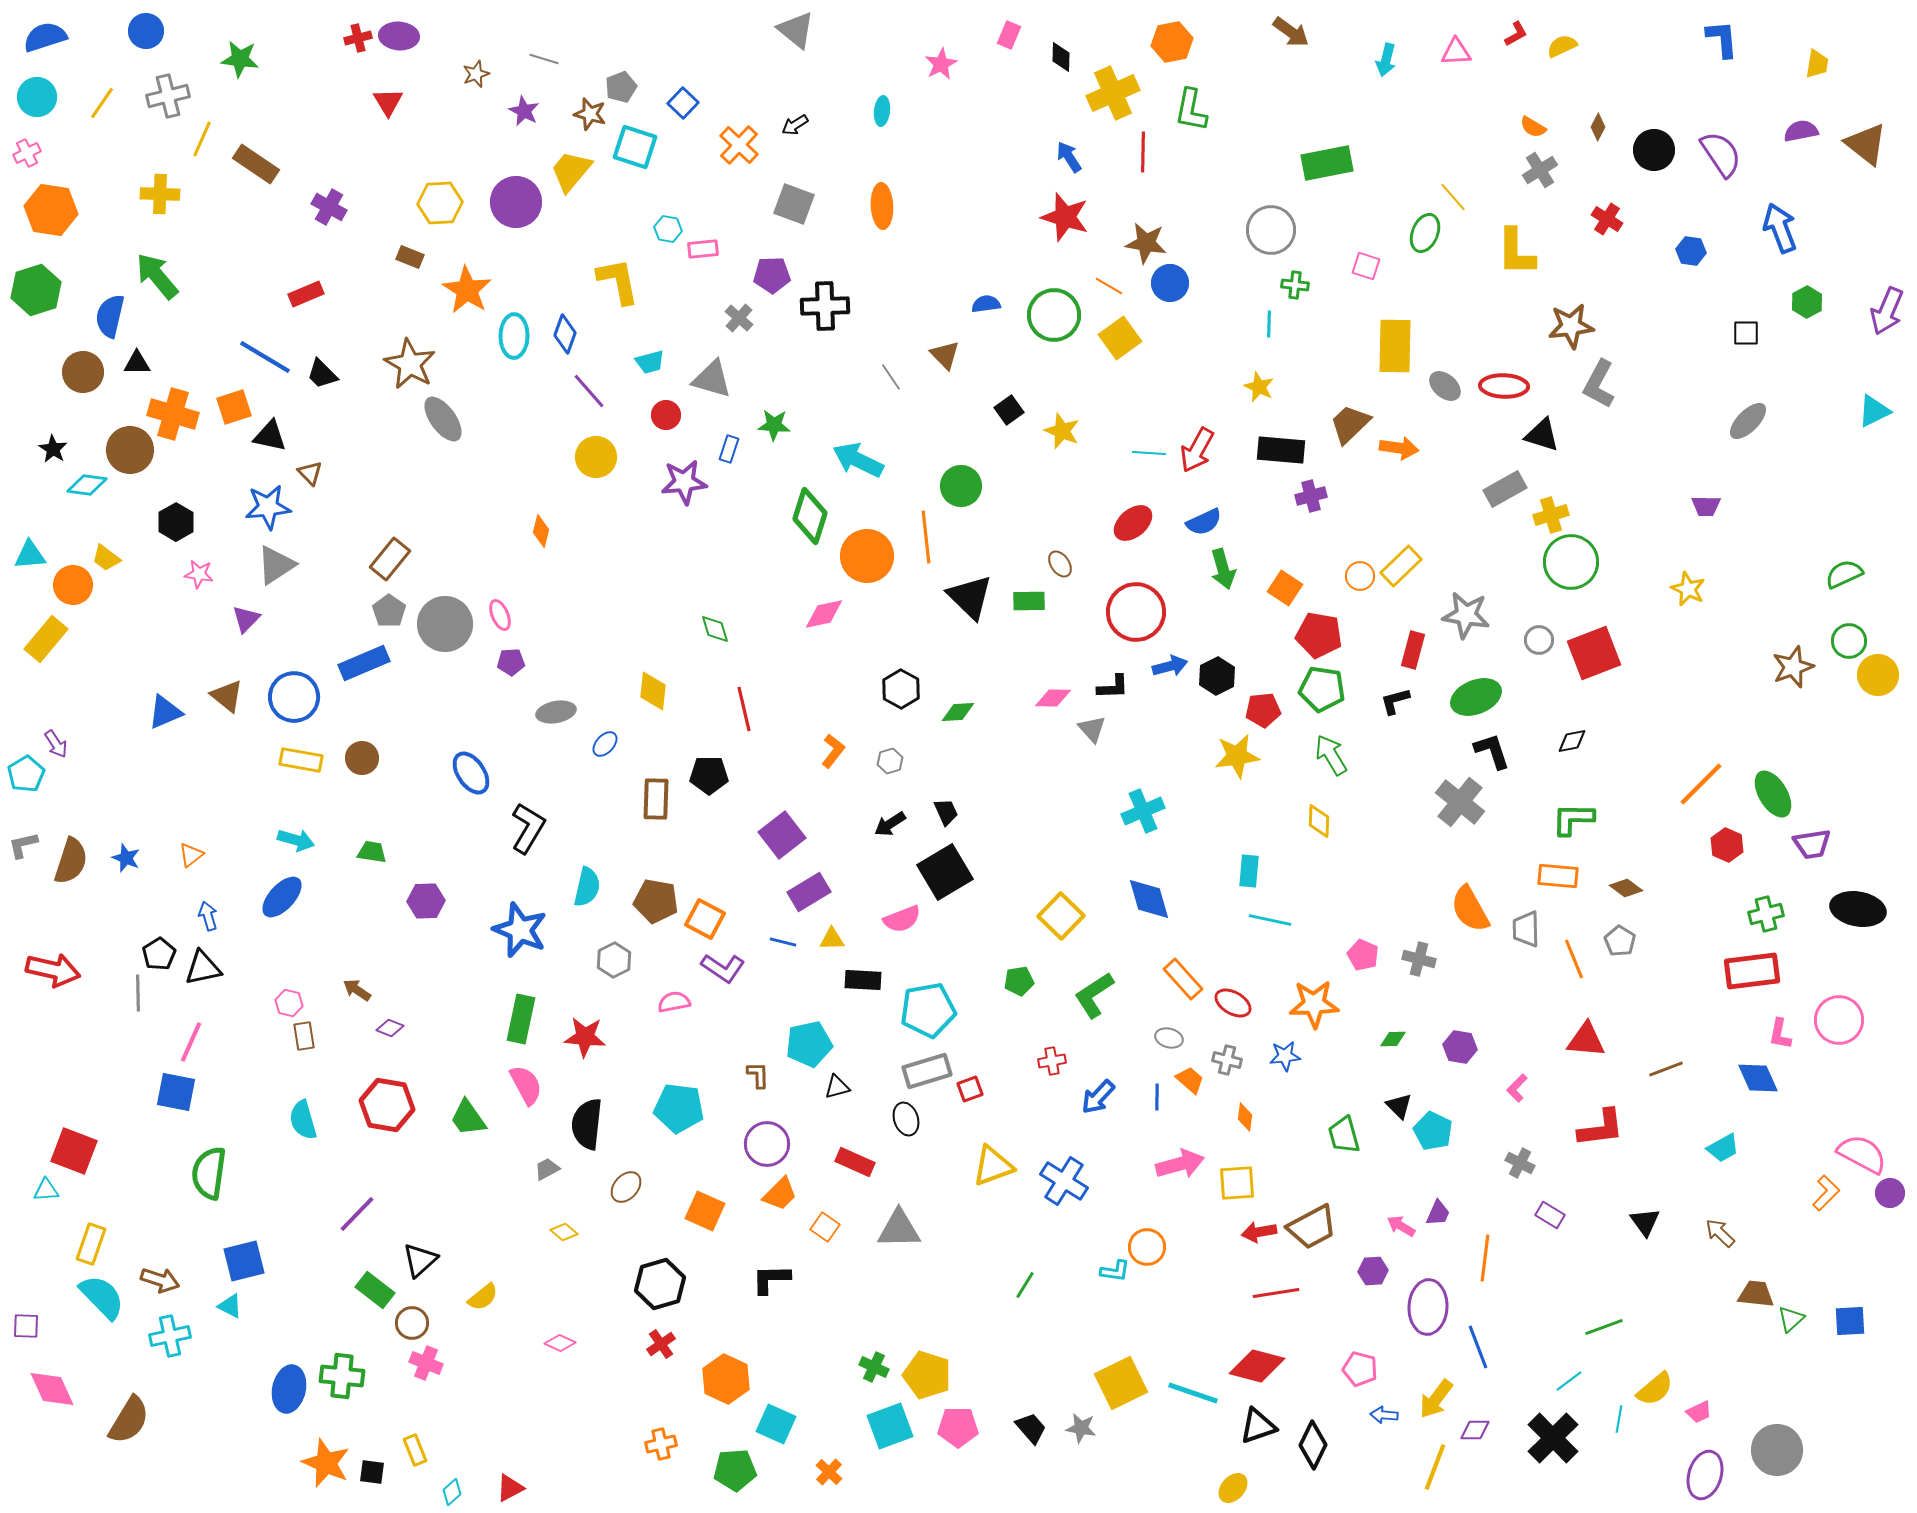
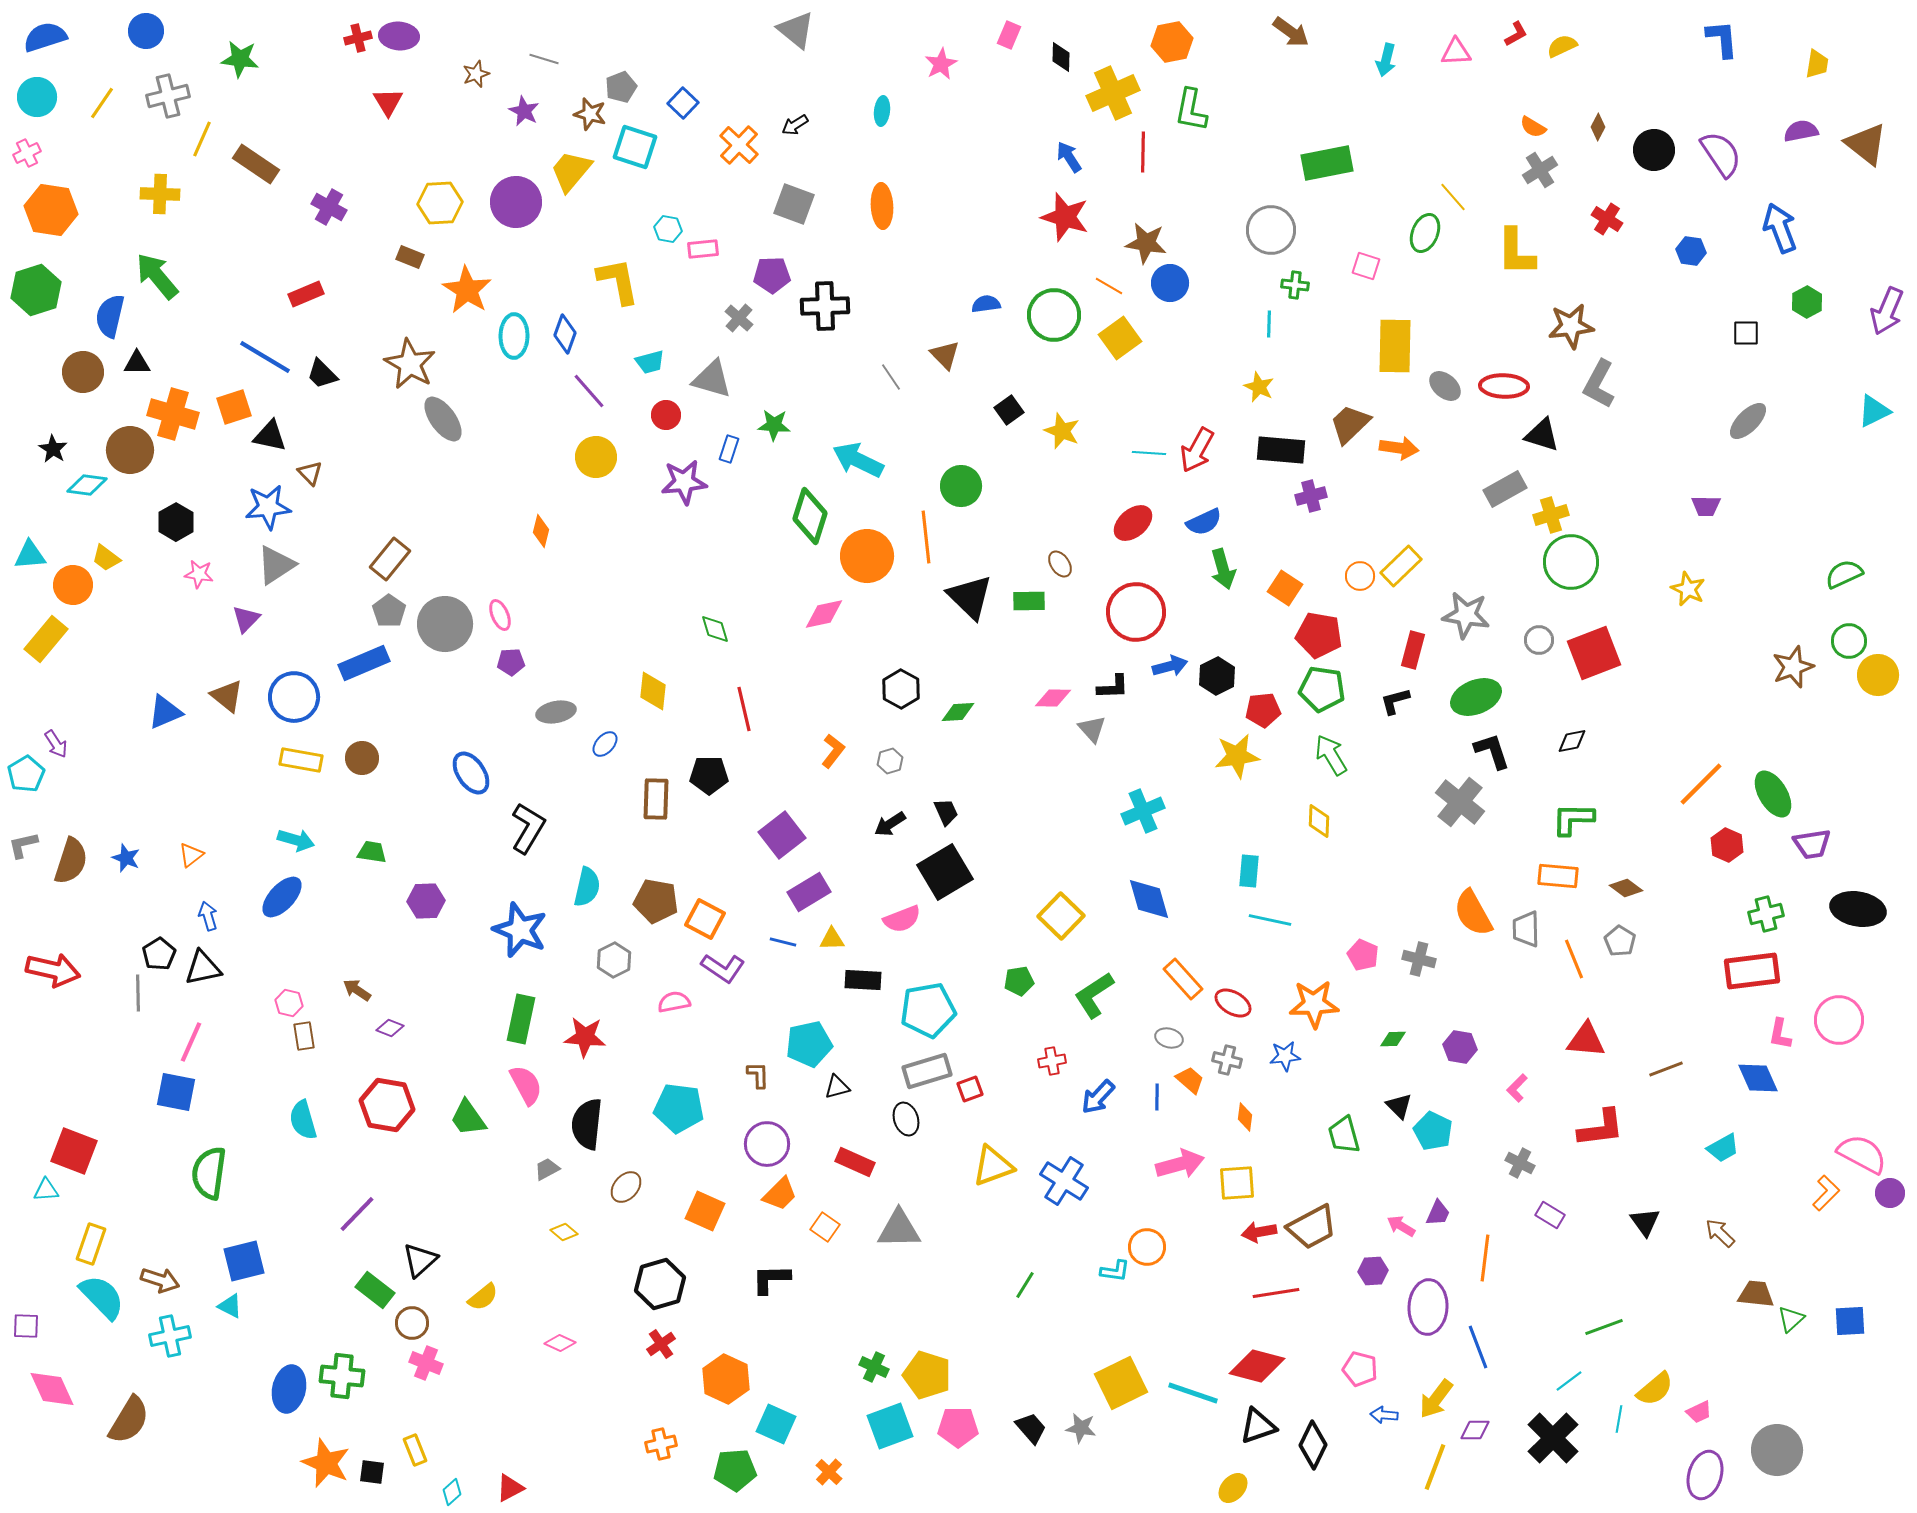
orange semicircle at (1470, 909): moved 3 px right, 4 px down
